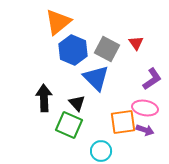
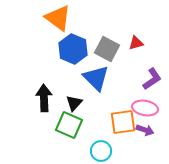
orange triangle: moved 4 px up; rotated 44 degrees counterclockwise
red triangle: rotated 49 degrees clockwise
blue hexagon: moved 1 px up
black triangle: moved 3 px left; rotated 24 degrees clockwise
